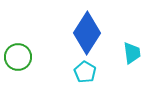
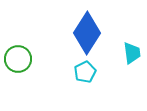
green circle: moved 2 px down
cyan pentagon: rotated 15 degrees clockwise
